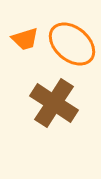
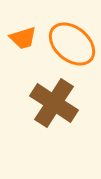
orange trapezoid: moved 2 px left, 1 px up
